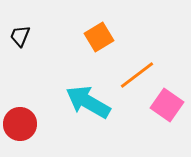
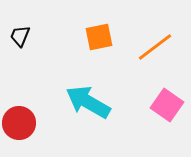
orange square: rotated 20 degrees clockwise
orange line: moved 18 px right, 28 px up
red circle: moved 1 px left, 1 px up
